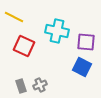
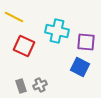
blue square: moved 2 px left
